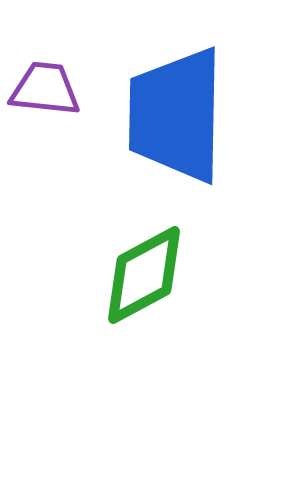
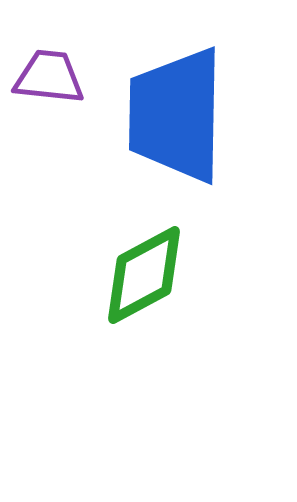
purple trapezoid: moved 4 px right, 12 px up
